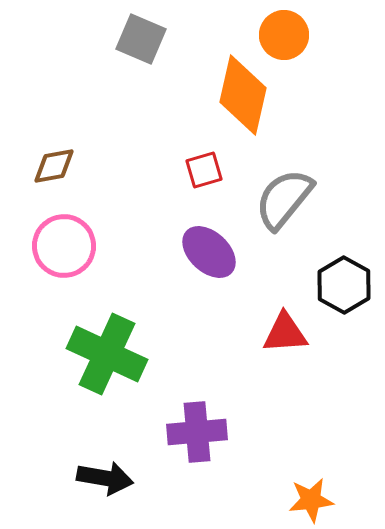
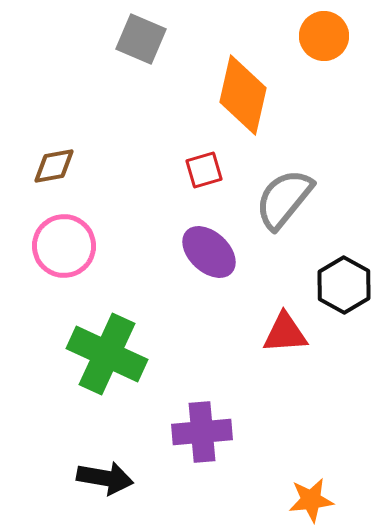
orange circle: moved 40 px right, 1 px down
purple cross: moved 5 px right
